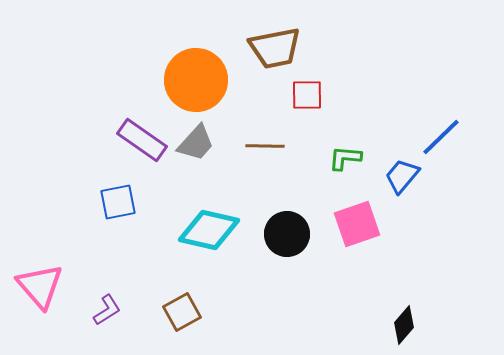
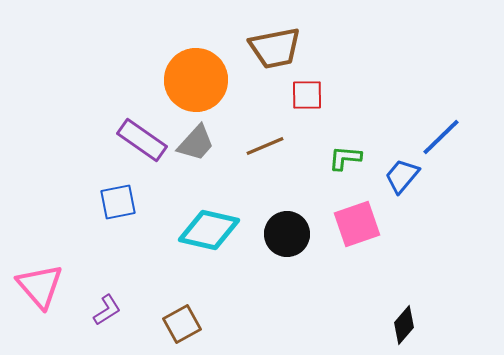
brown line: rotated 24 degrees counterclockwise
brown square: moved 12 px down
